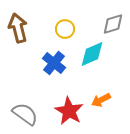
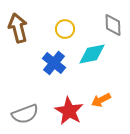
gray diamond: moved 1 px down; rotated 75 degrees counterclockwise
cyan diamond: rotated 12 degrees clockwise
gray semicircle: rotated 124 degrees clockwise
